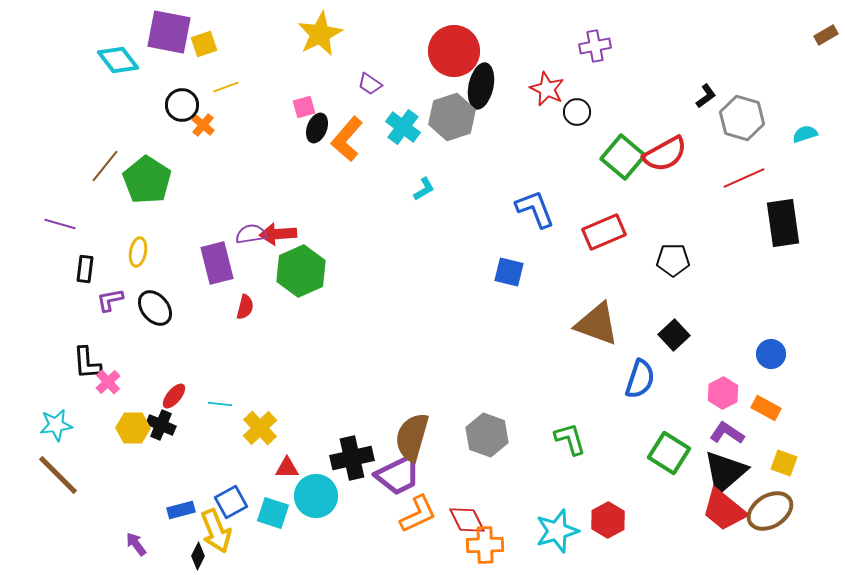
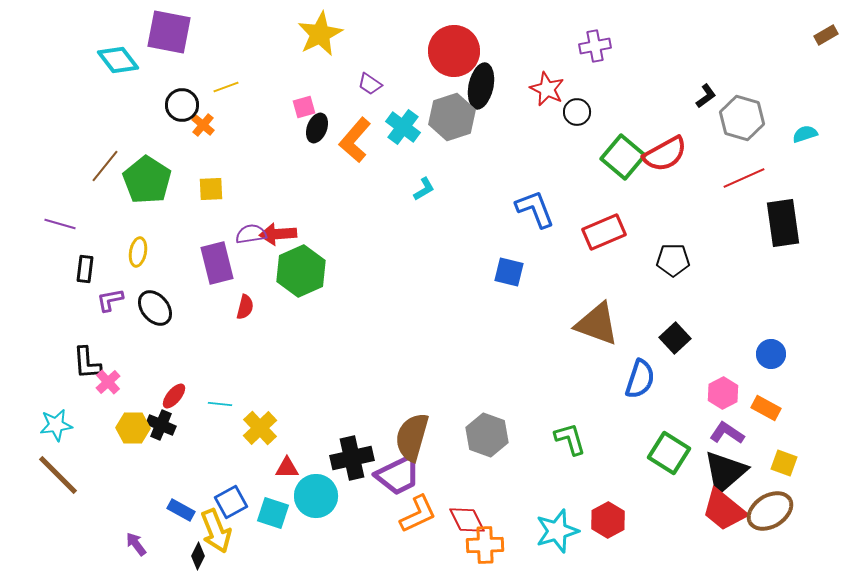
yellow square at (204, 44): moved 7 px right, 145 px down; rotated 16 degrees clockwise
orange L-shape at (347, 139): moved 8 px right, 1 px down
black square at (674, 335): moved 1 px right, 3 px down
blue rectangle at (181, 510): rotated 44 degrees clockwise
